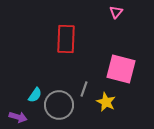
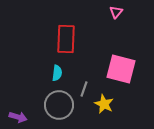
cyan semicircle: moved 22 px right, 22 px up; rotated 28 degrees counterclockwise
yellow star: moved 2 px left, 2 px down
